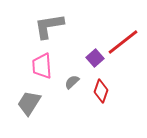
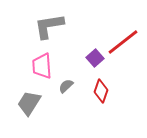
gray semicircle: moved 6 px left, 4 px down
